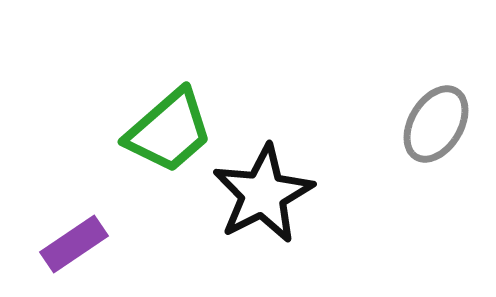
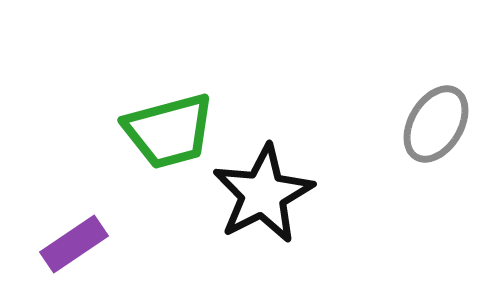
green trapezoid: rotated 26 degrees clockwise
